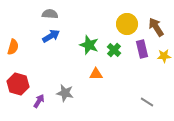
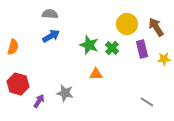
green cross: moved 2 px left, 2 px up
yellow star: moved 3 px down
